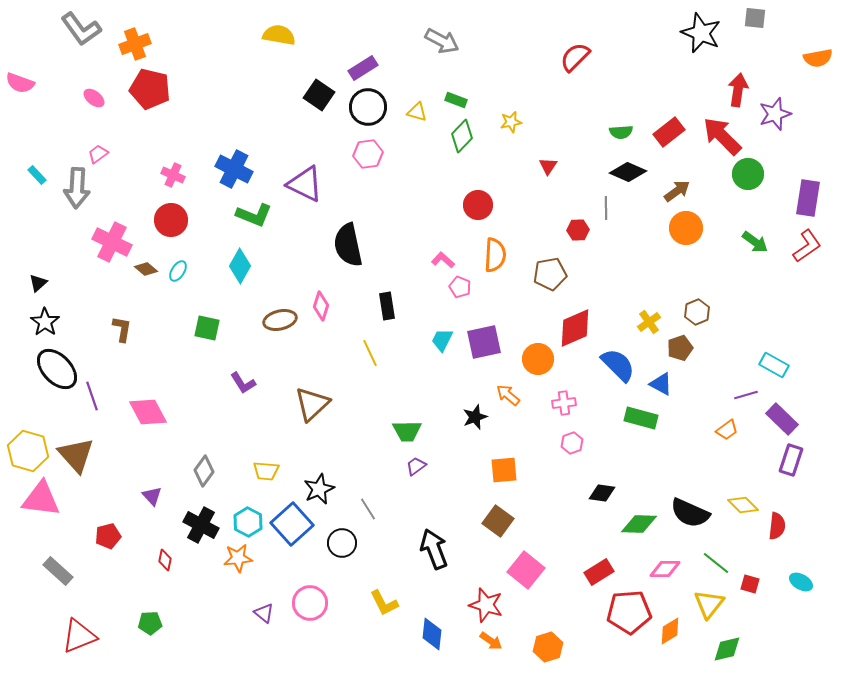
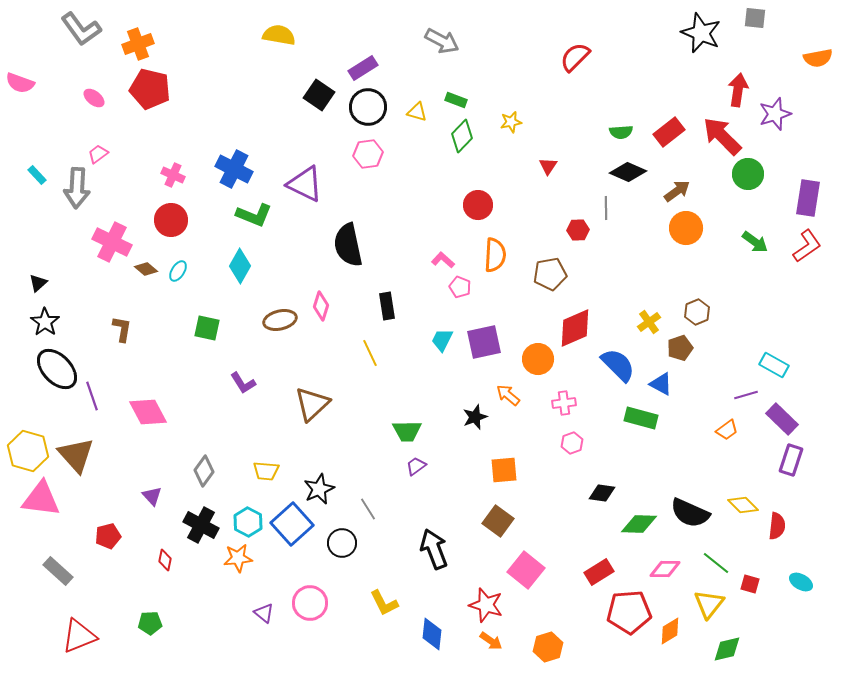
orange cross at (135, 44): moved 3 px right
